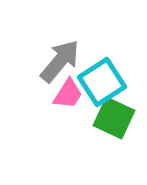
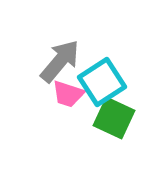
pink trapezoid: rotated 76 degrees clockwise
